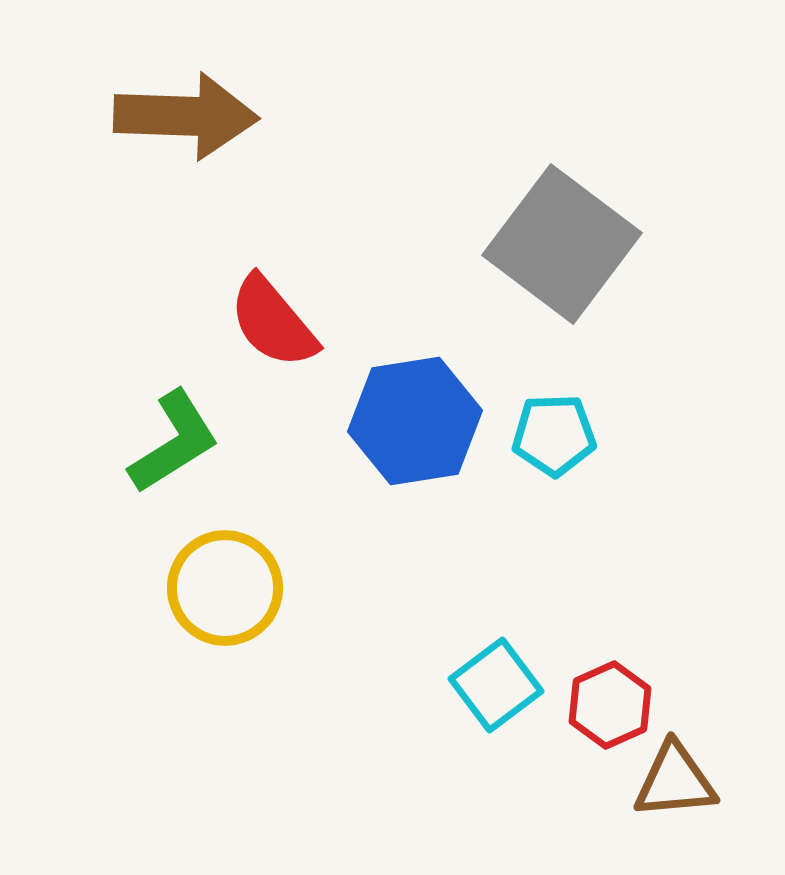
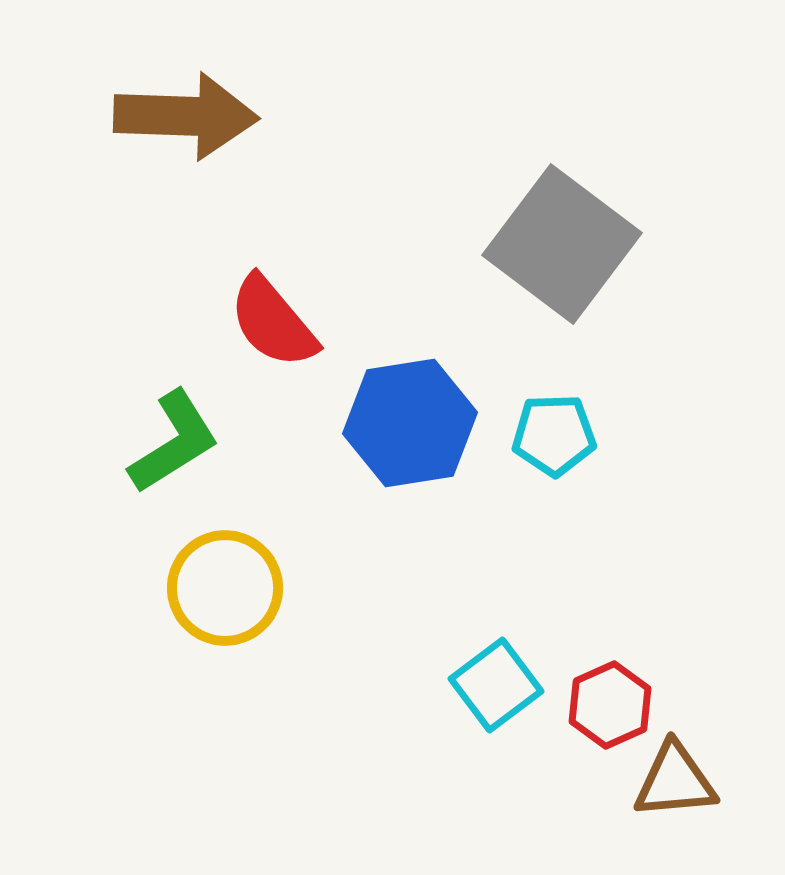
blue hexagon: moved 5 px left, 2 px down
